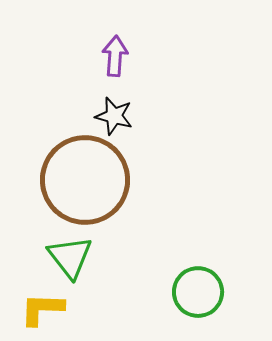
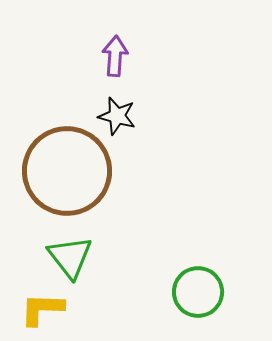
black star: moved 3 px right
brown circle: moved 18 px left, 9 px up
